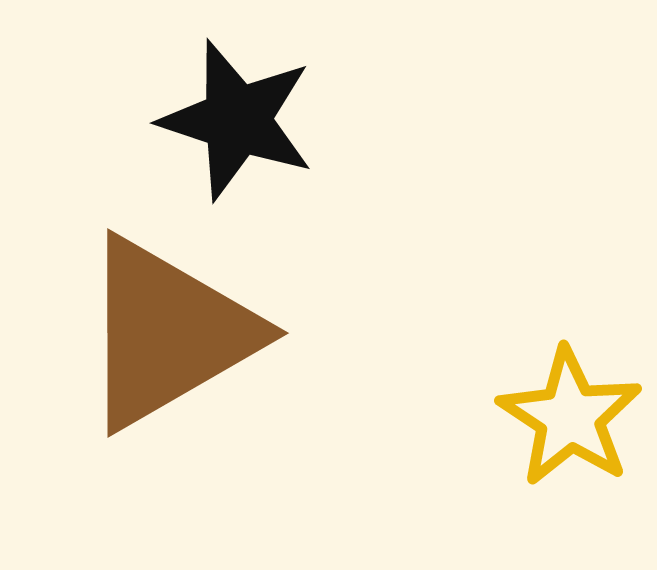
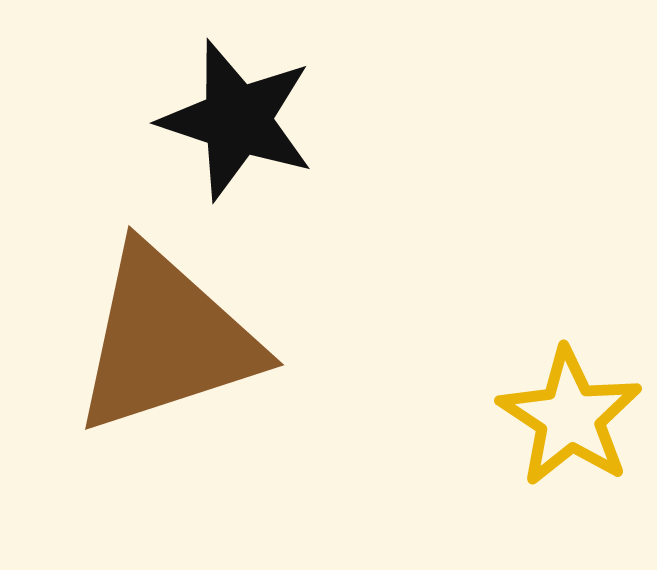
brown triangle: moved 2 px left, 7 px down; rotated 12 degrees clockwise
